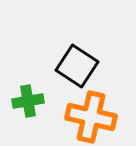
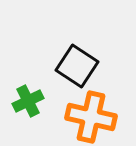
green cross: rotated 16 degrees counterclockwise
